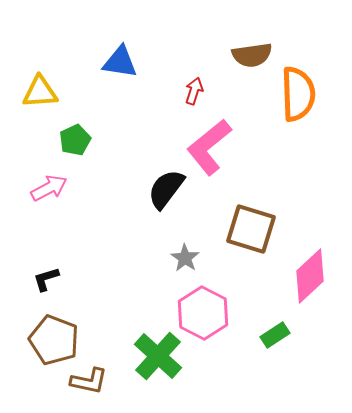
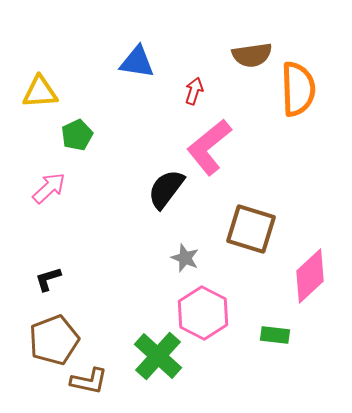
blue triangle: moved 17 px right
orange semicircle: moved 5 px up
green pentagon: moved 2 px right, 5 px up
pink arrow: rotated 15 degrees counterclockwise
gray star: rotated 12 degrees counterclockwise
black L-shape: moved 2 px right
green rectangle: rotated 40 degrees clockwise
brown pentagon: rotated 30 degrees clockwise
